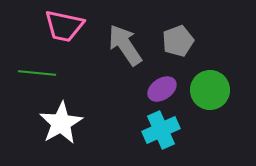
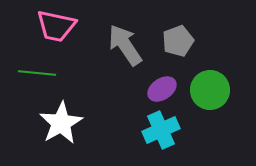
pink trapezoid: moved 8 px left
